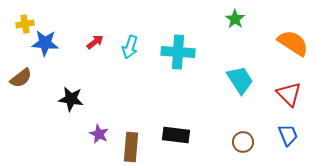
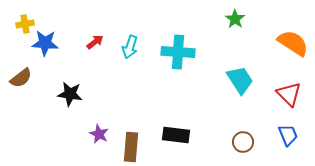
black star: moved 1 px left, 5 px up
